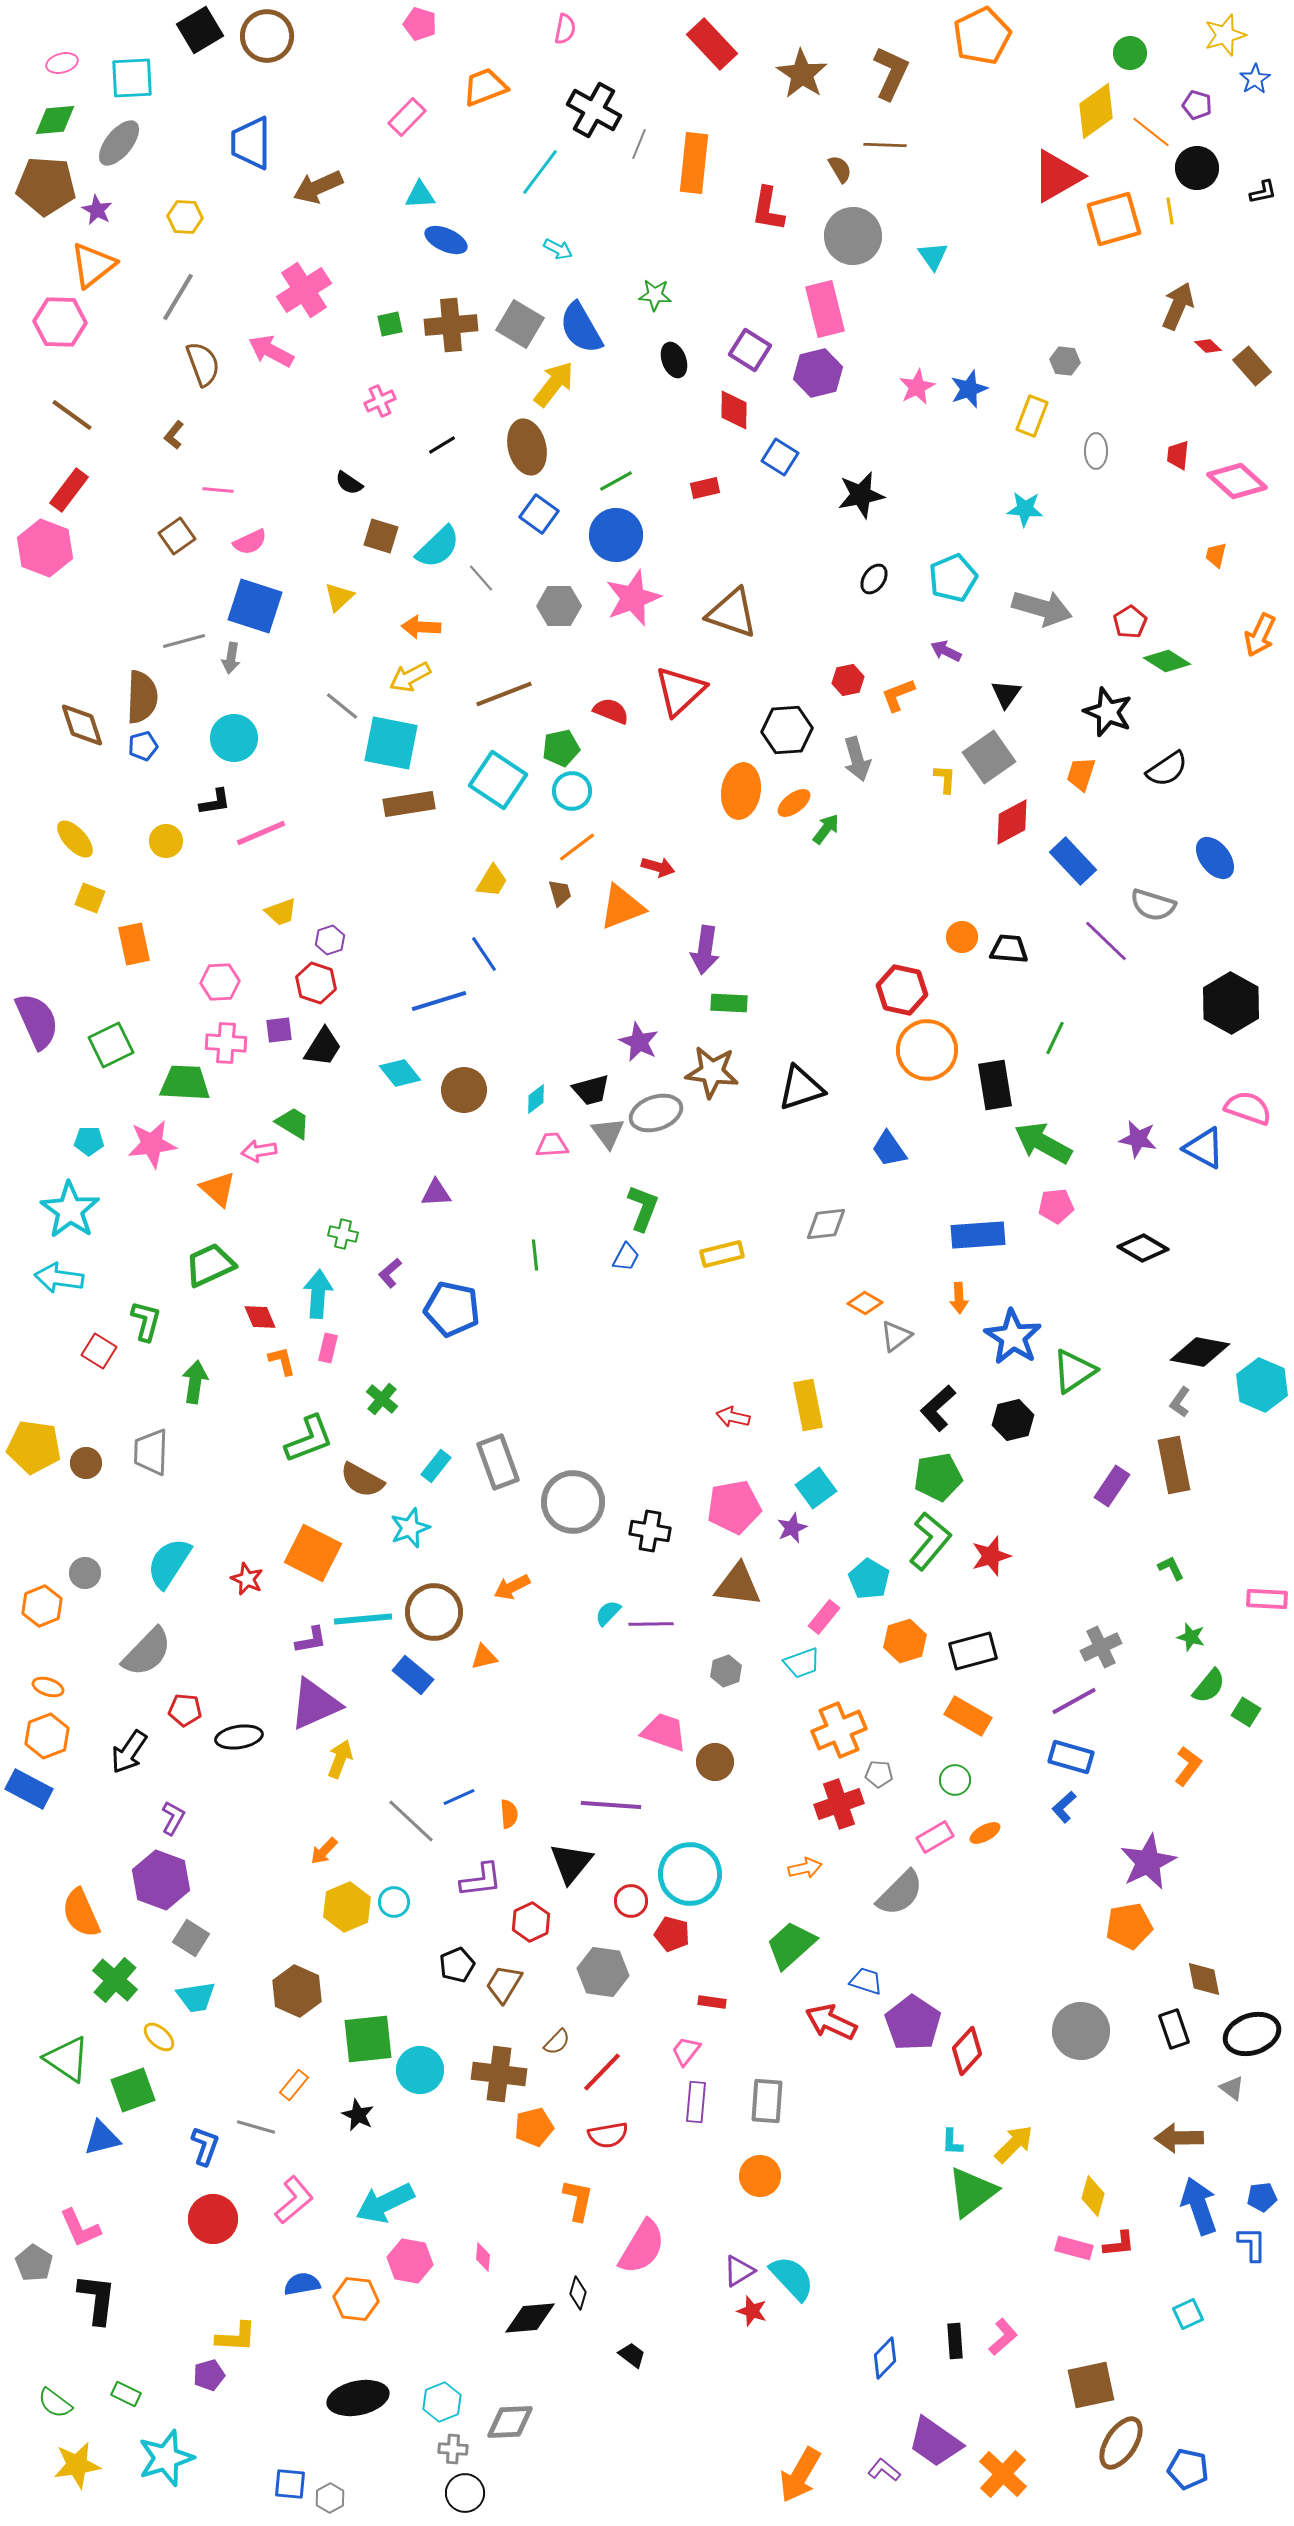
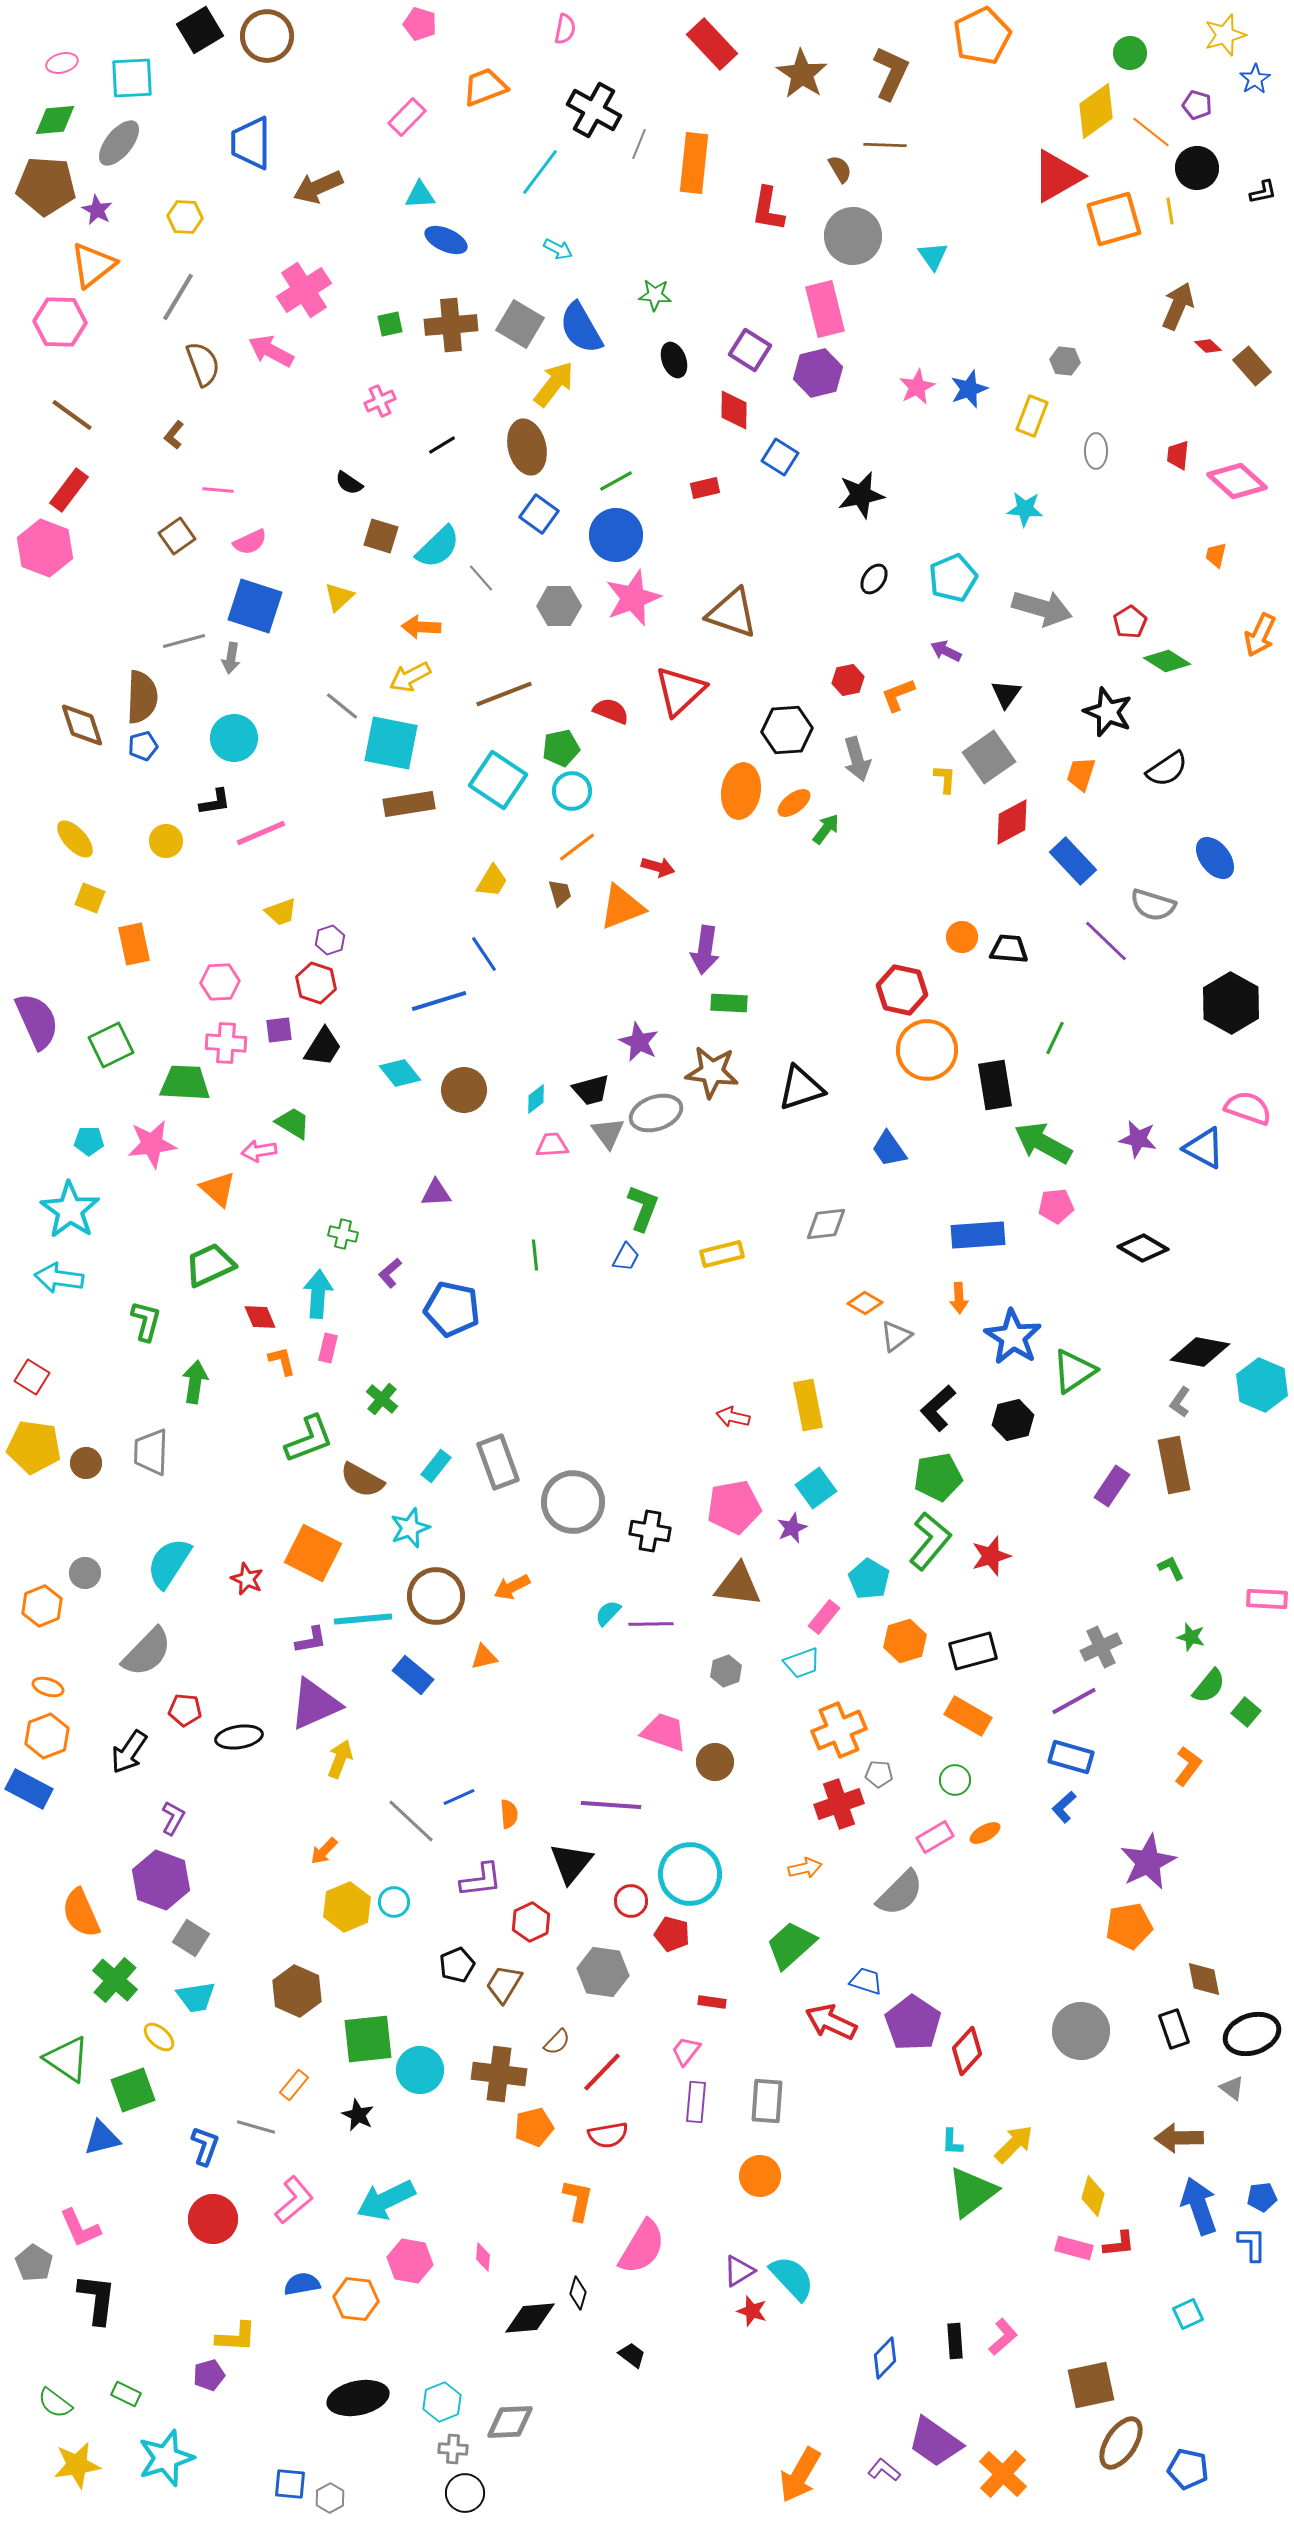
red square at (99, 1351): moved 67 px left, 26 px down
brown circle at (434, 1612): moved 2 px right, 16 px up
green square at (1246, 1712): rotated 8 degrees clockwise
cyan arrow at (385, 2203): moved 1 px right, 3 px up
